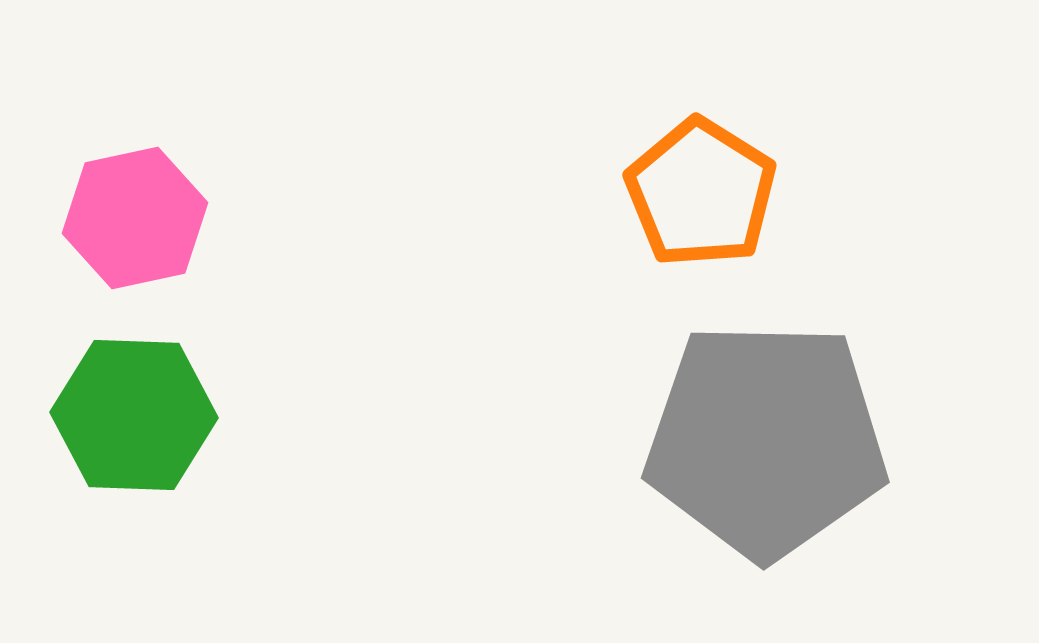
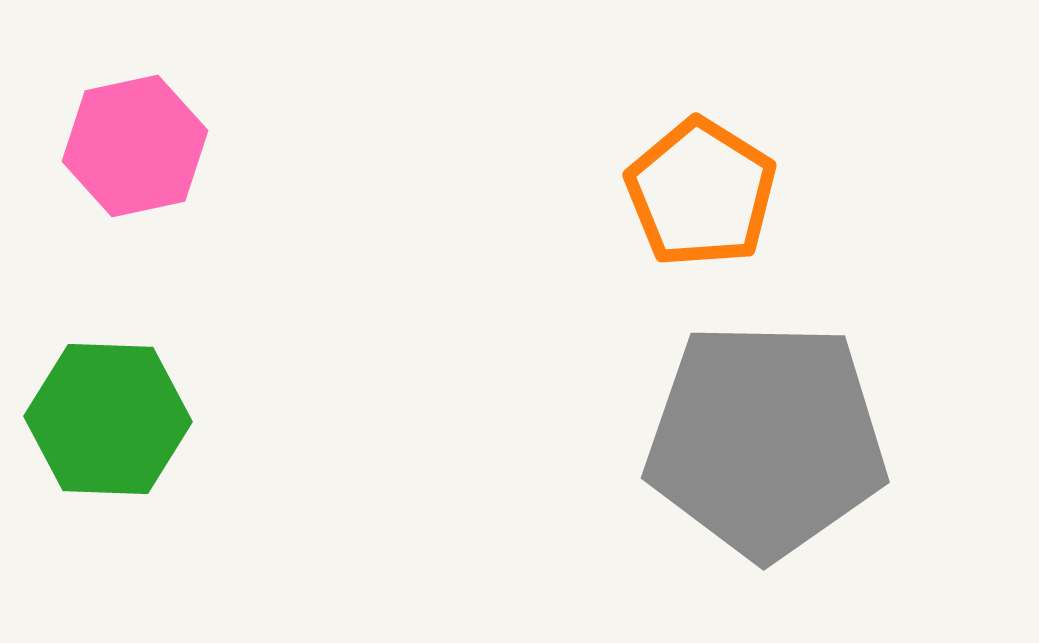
pink hexagon: moved 72 px up
green hexagon: moved 26 px left, 4 px down
